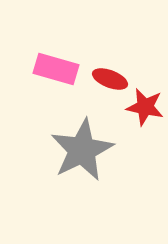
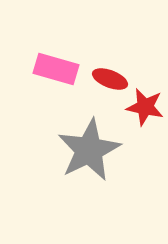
gray star: moved 7 px right
